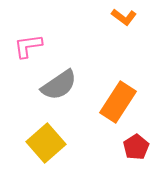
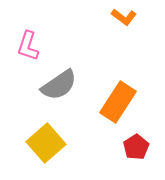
pink L-shape: rotated 64 degrees counterclockwise
